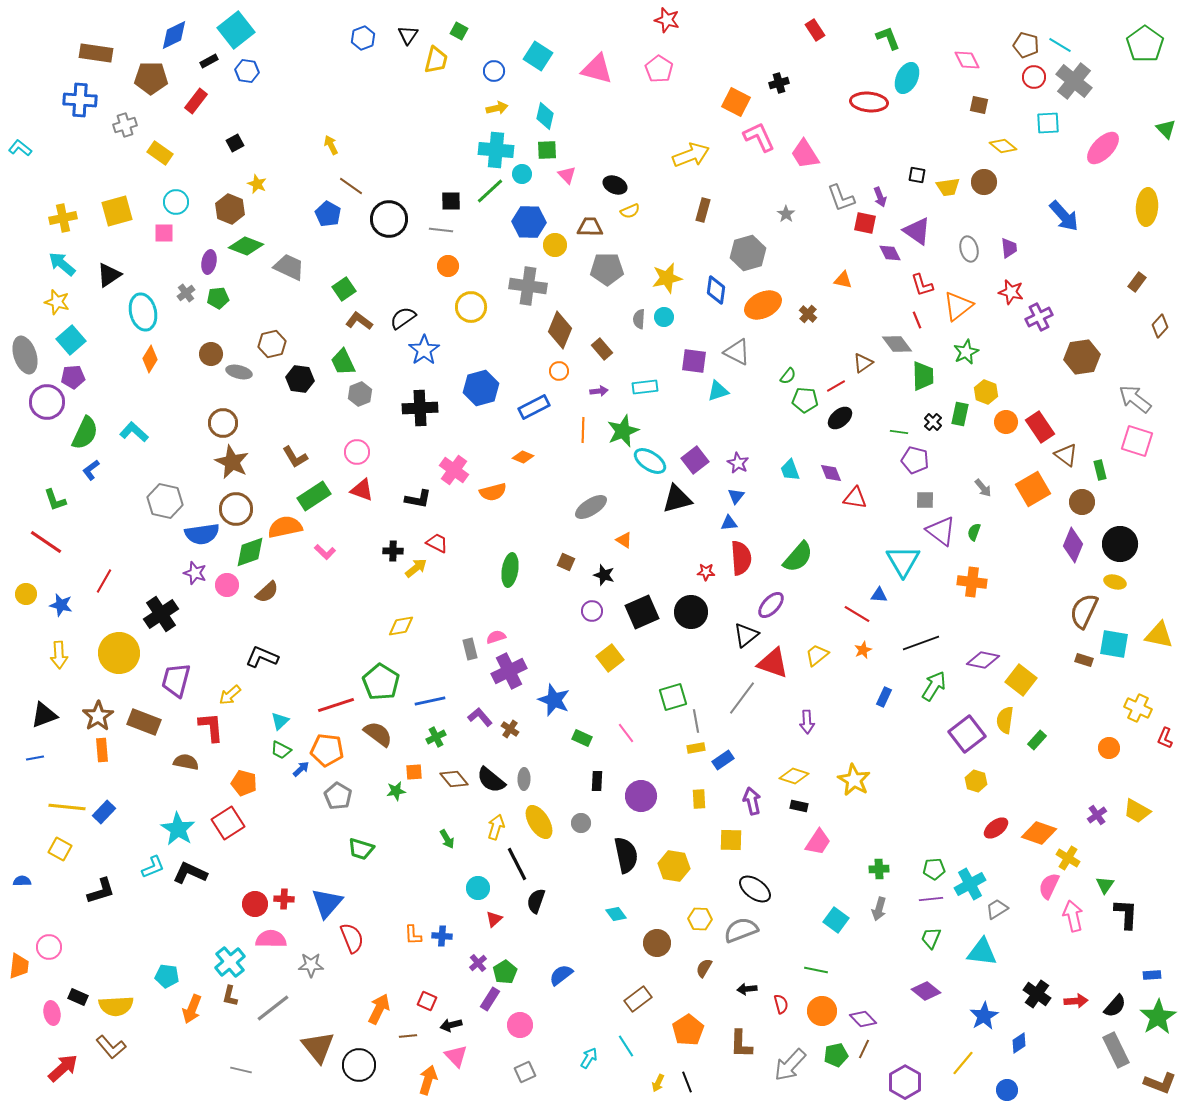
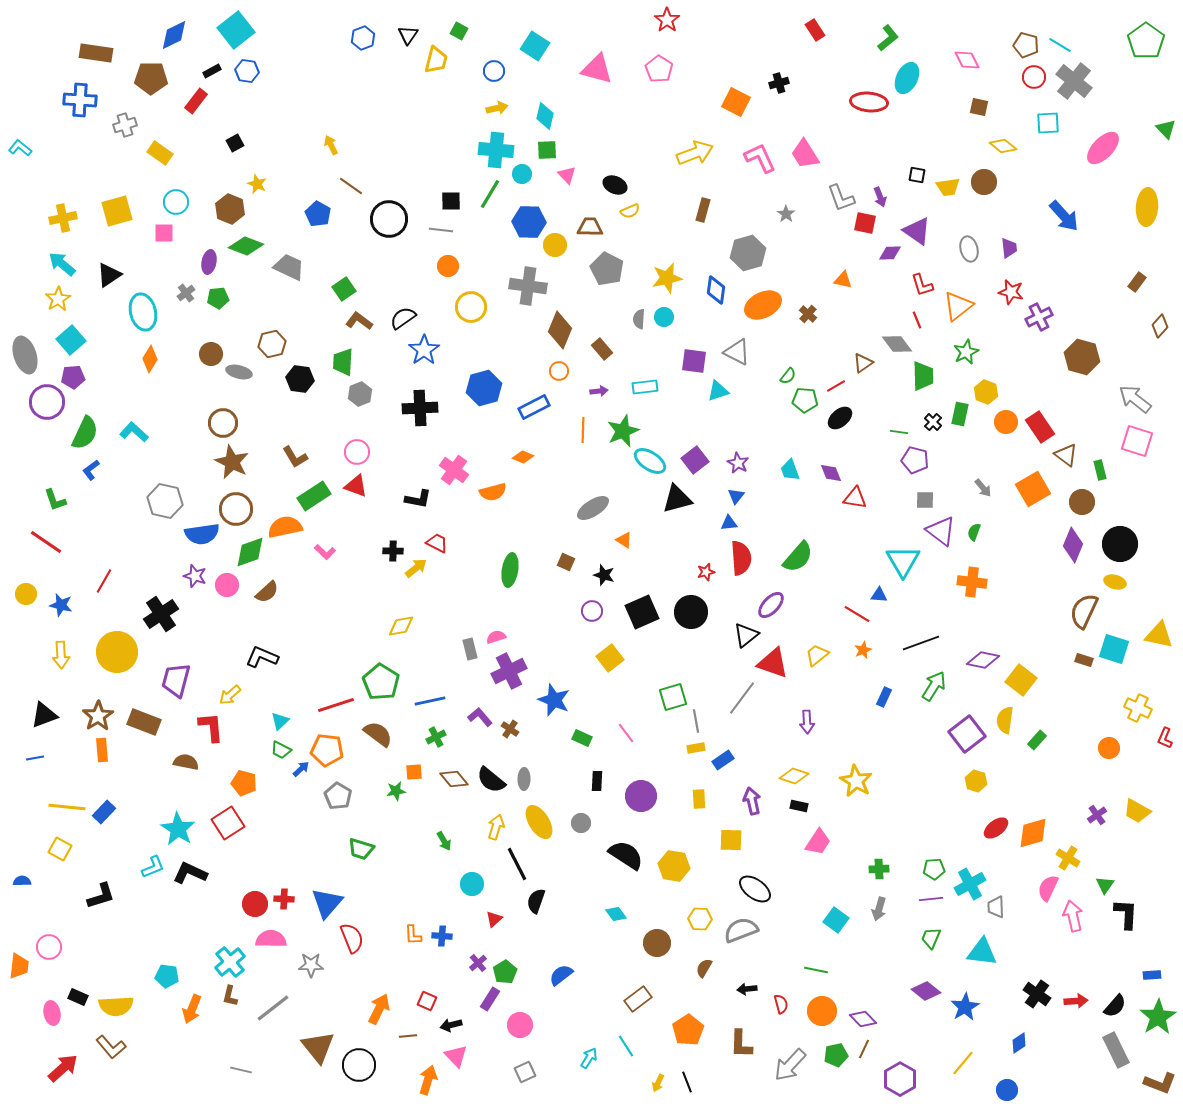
red star at (667, 20): rotated 20 degrees clockwise
green L-shape at (888, 38): rotated 72 degrees clockwise
green pentagon at (1145, 44): moved 1 px right, 3 px up
cyan square at (538, 56): moved 3 px left, 10 px up
black rectangle at (209, 61): moved 3 px right, 10 px down
brown square at (979, 105): moved 2 px down
pink L-shape at (759, 137): moved 1 px right, 21 px down
yellow arrow at (691, 155): moved 4 px right, 2 px up
green line at (490, 191): moved 3 px down; rotated 16 degrees counterclockwise
blue pentagon at (328, 214): moved 10 px left
purple diamond at (890, 253): rotated 65 degrees counterclockwise
gray pentagon at (607, 269): rotated 28 degrees clockwise
yellow star at (57, 302): moved 1 px right, 3 px up; rotated 25 degrees clockwise
brown hexagon at (1082, 357): rotated 24 degrees clockwise
green trapezoid at (343, 362): rotated 28 degrees clockwise
blue hexagon at (481, 388): moved 3 px right
red triangle at (362, 490): moved 6 px left, 4 px up
gray ellipse at (591, 507): moved 2 px right, 1 px down
red star at (706, 572): rotated 18 degrees counterclockwise
purple star at (195, 573): moved 3 px down
cyan square at (1114, 644): moved 5 px down; rotated 8 degrees clockwise
yellow circle at (119, 653): moved 2 px left, 1 px up
yellow arrow at (59, 655): moved 2 px right
yellow star at (854, 780): moved 2 px right, 1 px down
orange diamond at (1039, 833): moved 6 px left; rotated 36 degrees counterclockwise
green arrow at (447, 839): moved 3 px left, 2 px down
black semicircle at (626, 855): rotated 45 degrees counterclockwise
pink semicircle at (1049, 886): moved 1 px left, 2 px down
cyan circle at (478, 888): moved 6 px left, 4 px up
black L-shape at (101, 891): moved 5 px down
gray trapezoid at (997, 909): moved 1 px left, 2 px up; rotated 60 degrees counterclockwise
blue star at (984, 1016): moved 19 px left, 9 px up
purple hexagon at (905, 1082): moved 5 px left, 3 px up
